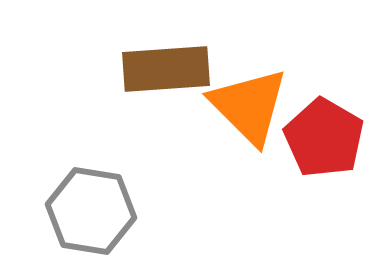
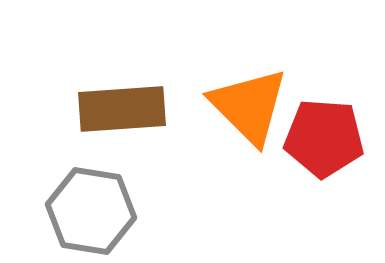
brown rectangle: moved 44 px left, 40 px down
red pentagon: rotated 26 degrees counterclockwise
